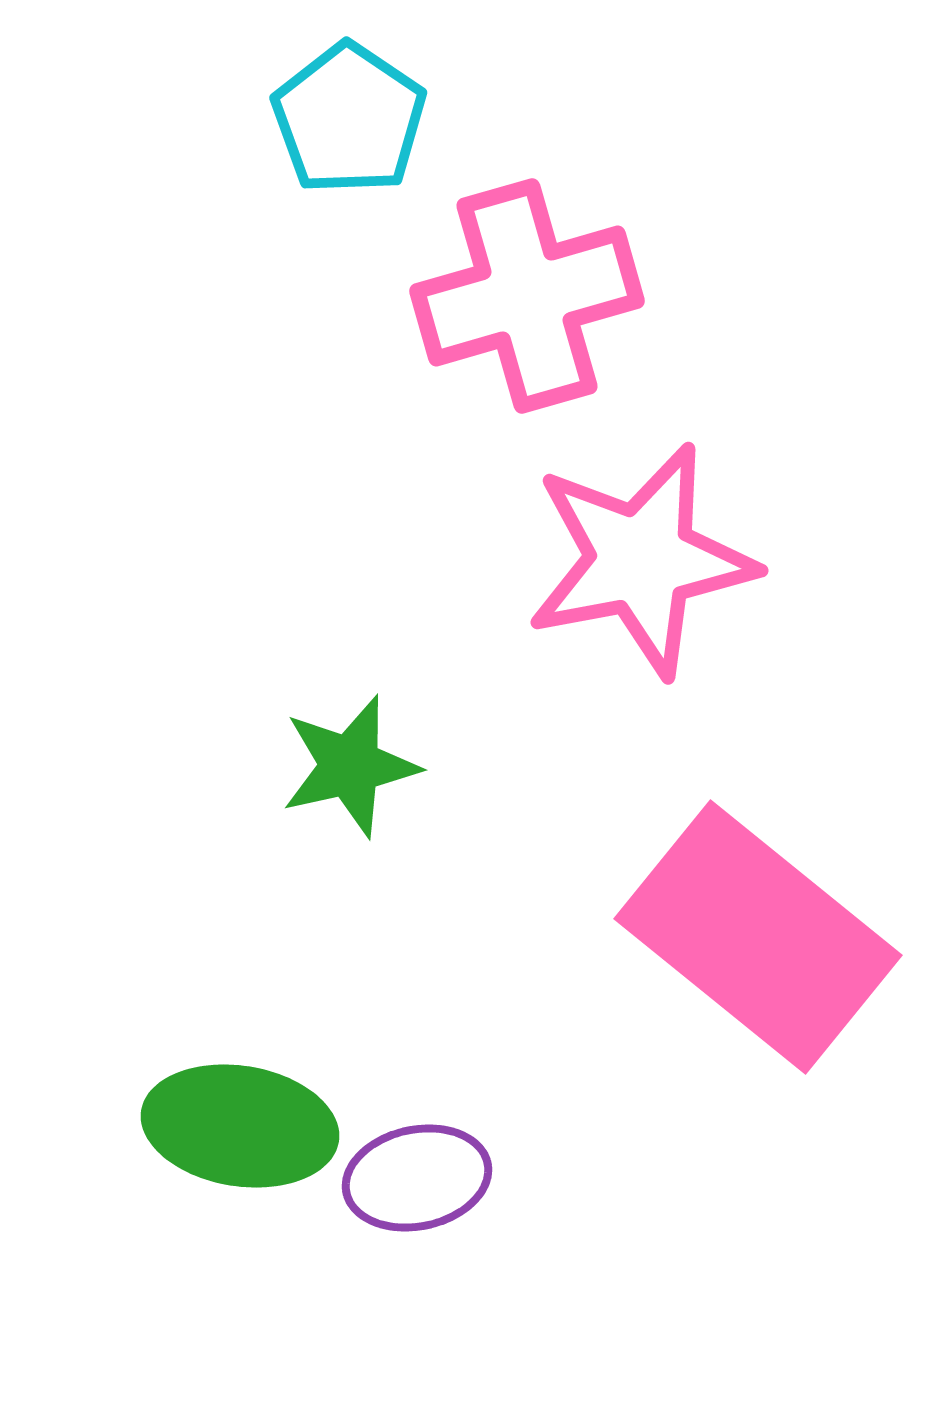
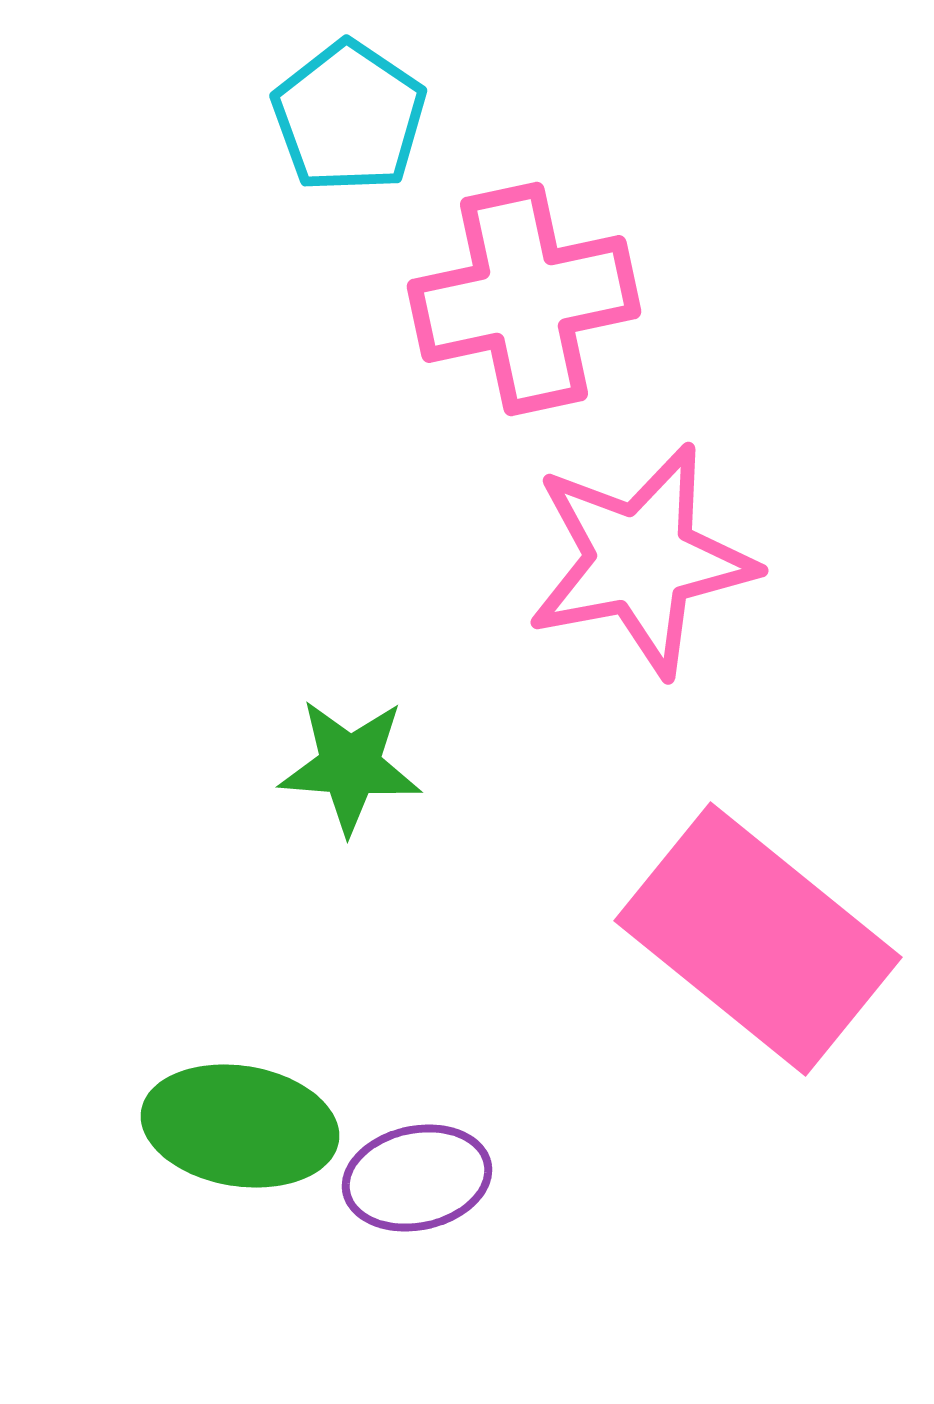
cyan pentagon: moved 2 px up
pink cross: moved 3 px left, 3 px down; rotated 4 degrees clockwise
green star: rotated 17 degrees clockwise
pink rectangle: moved 2 px down
